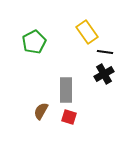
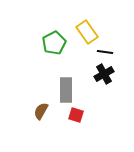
green pentagon: moved 20 px right, 1 px down
red square: moved 7 px right, 2 px up
